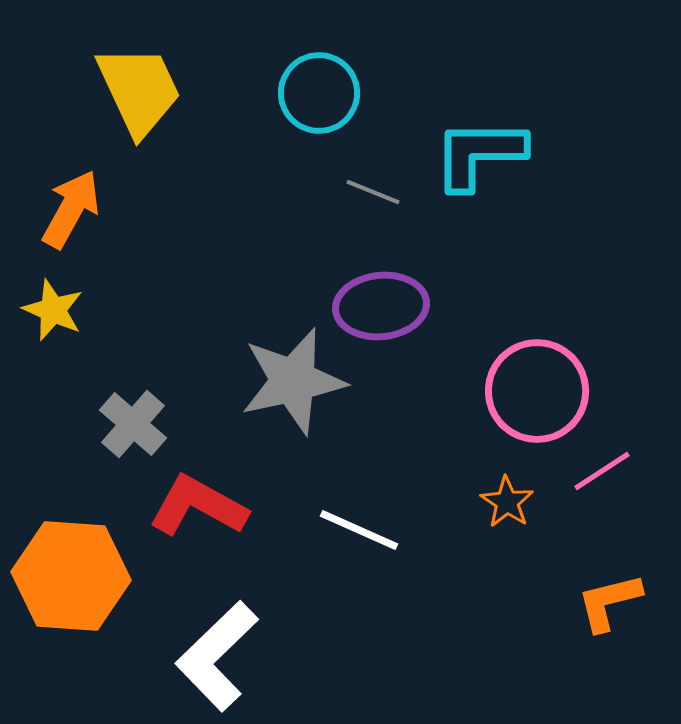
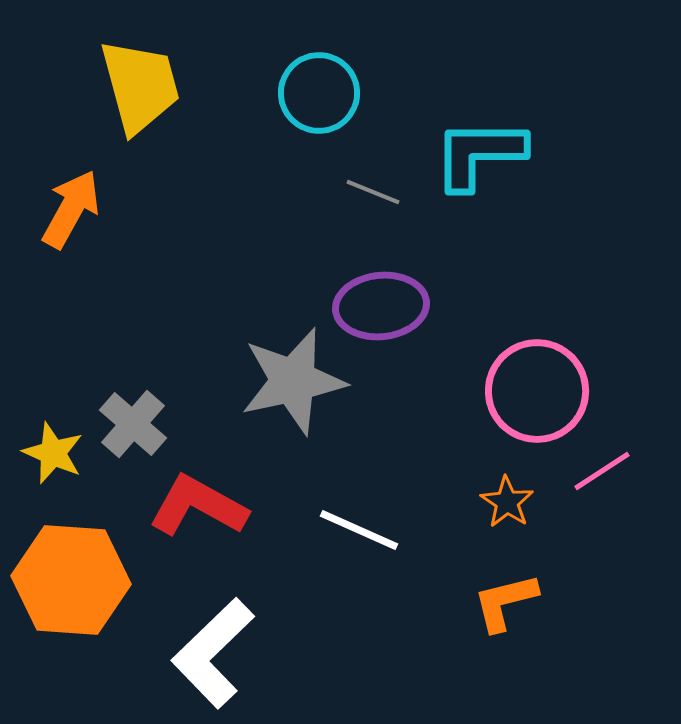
yellow trapezoid: moved 1 px right, 4 px up; rotated 10 degrees clockwise
yellow star: moved 143 px down
orange hexagon: moved 4 px down
orange L-shape: moved 104 px left
white L-shape: moved 4 px left, 3 px up
